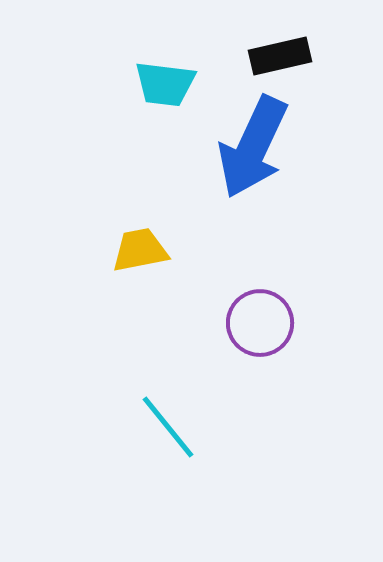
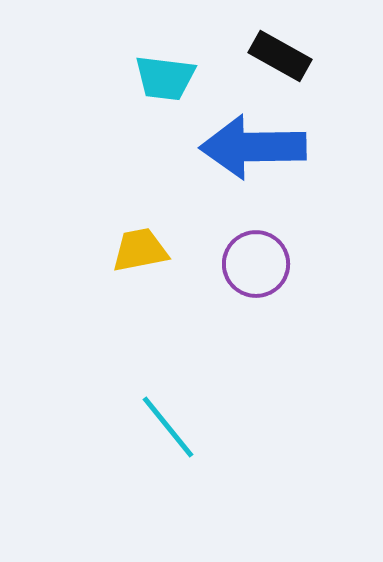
black rectangle: rotated 42 degrees clockwise
cyan trapezoid: moved 6 px up
blue arrow: rotated 64 degrees clockwise
purple circle: moved 4 px left, 59 px up
